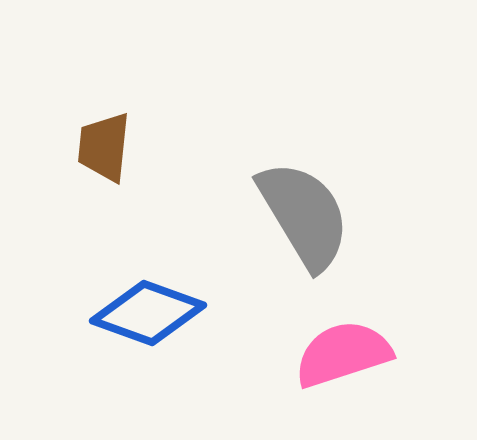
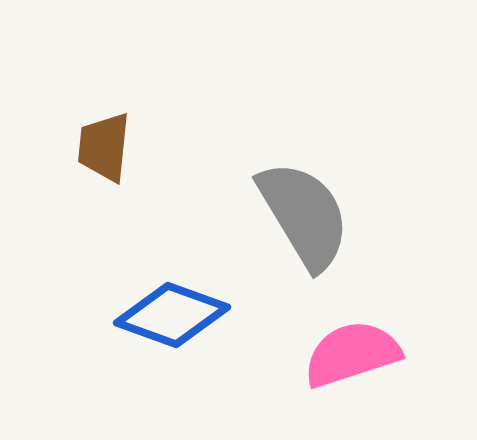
blue diamond: moved 24 px right, 2 px down
pink semicircle: moved 9 px right
